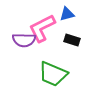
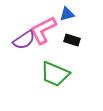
pink L-shape: moved 1 px right, 2 px down
purple semicircle: rotated 35 degrees counterclockwise
green trapezoid: moved 2 px right
